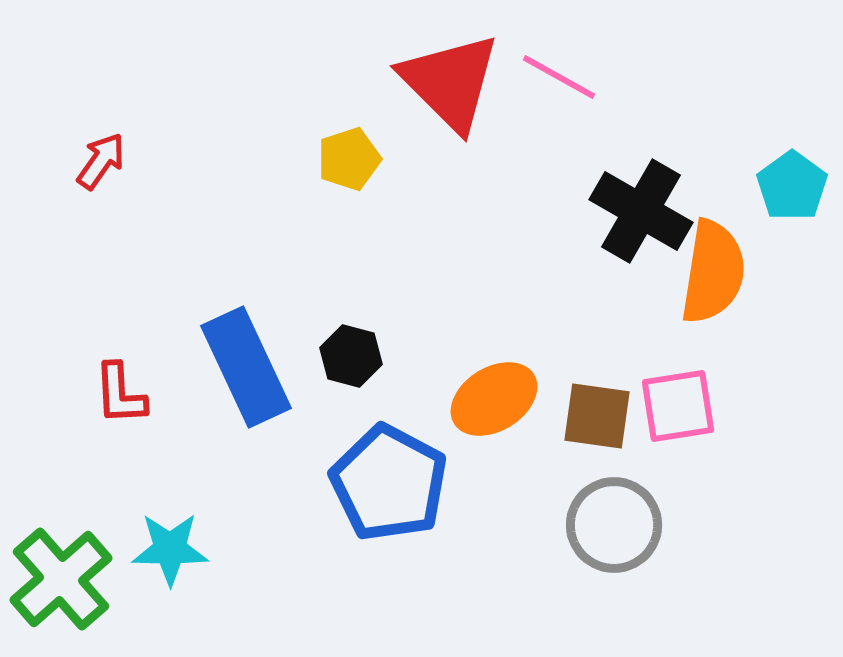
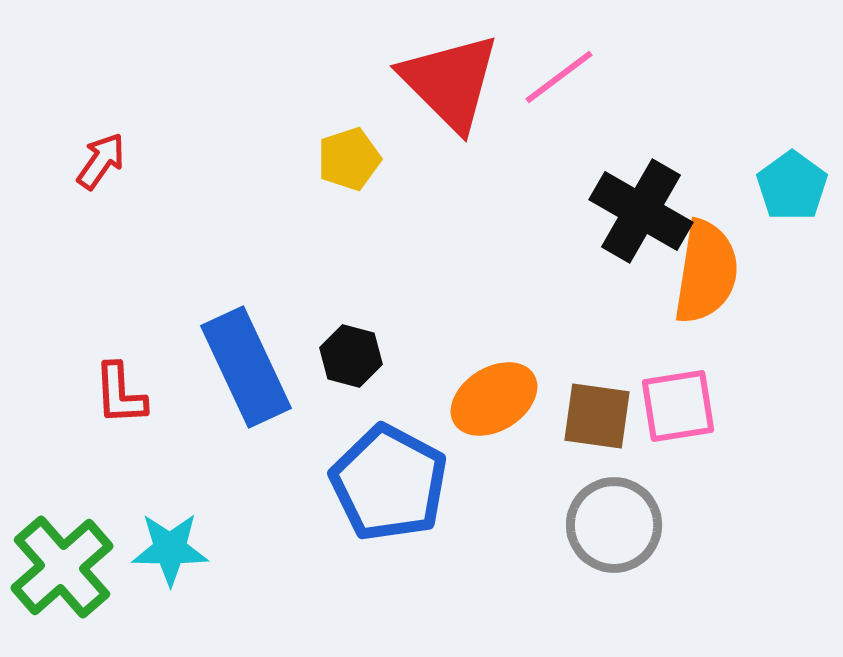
pink line: rotated 66 degrees counterclockwise
orange semicircle: moved 7 px left
green cross: moved 1 px right, 12 px up
